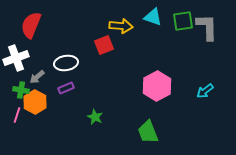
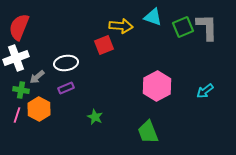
green square: moved 6 px down; rotated 15 degrees counterclockwise
red semicircle: moved 12 px left, 2 px down
orange hexagon: moved 4 px right, 7 px down
